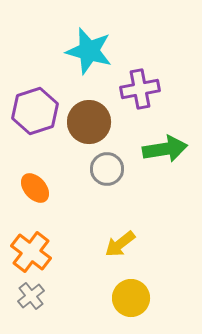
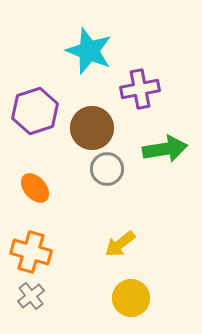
cyan star: rotated 6 degrees clockwise
brown circle: moved 3 px right, 6 px down
orange cross: rotated 21 degrees counterclockwise
